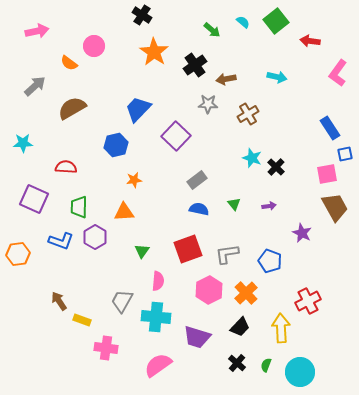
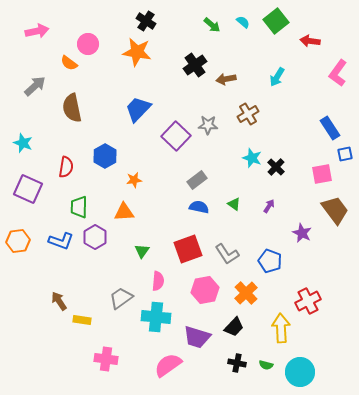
black cross at (142, 15): moved 4 px right, 6 px down
green arrow at (212, 30): moved 5 px up
pink circle at (94, 46): moved 6 px left, 2 px up
orange star at (154, 52): moved 17 px left; rotated 24 degrees counterclockwise
cyan arrow at (277, 77): rotated 108 degrees clockwise
gray star at (208, 104): moved 21 px down
brown semicircle at (72, 108): rotated 72 degrees counterclockwise
cyan star at (23, 143): rotated 24 degrees clockwise
blue hexagon at (116, 145): moved 11 px left, 11 px down; rotated 15 degrees counterclockwise
red semicircle at (66, 167): rotated 95 degrees clockwise
pink square at (327, 174): moved 5 px left
purple square at (34, 199): moved 6 px left, 10 px up
green triangle at (234, 204): rotated 16 degrees counterclockwise
purple arrow at (269, 206): rotated 48 degrees counterclockwise
brown trapezoid at (335, 207): moved 3 px down; rotated 8 degrees counterclockwise
blue semicircle at (199, 209): moved 2 px up
orange hexagon at (18, 254): moved 13 px up
gray L-shape at (227, 254): rotated 115 degrees counterclockwise
pink hexagon at (209, 290): moved 4 px left; rotated 16 degrees clockwise
gray trapezoid at (122, 301): moved 1 px left, 3 px up; rotated 25 degrees clockwise
yellow rectangle at (82, 320): rotated 12 degrees counterclockwise
black trapezoid at (240, 327): moved 6 px left
pink cross at (106, 348): moved 11 px down
black cross at (237, 363): rotated 30 degrees counterclockwise
pink semicircle at (158, 365): moved 10 px right
green semicircle at (266, 365): rotated 96 degrees counterclockwise
